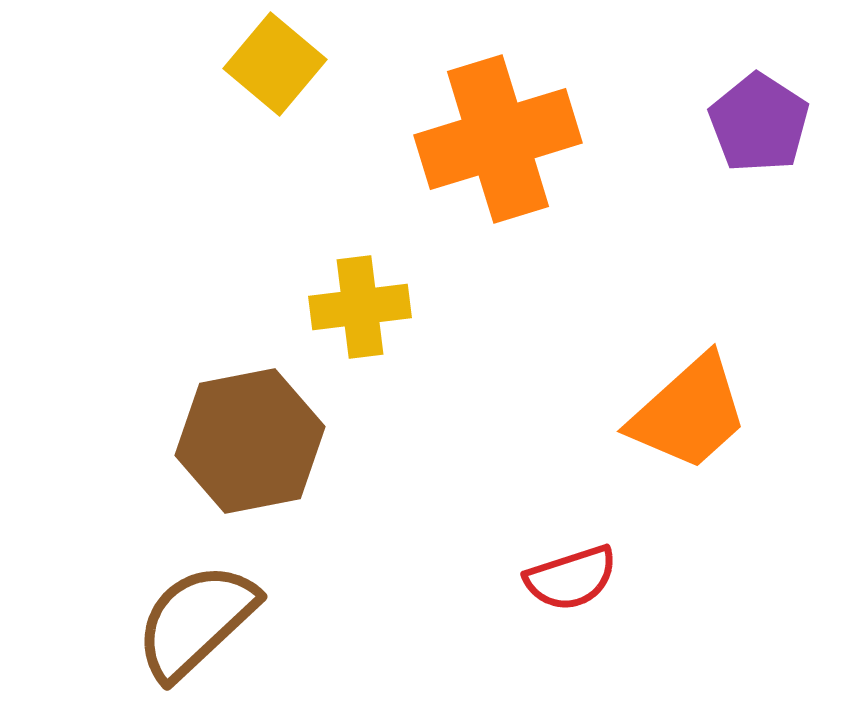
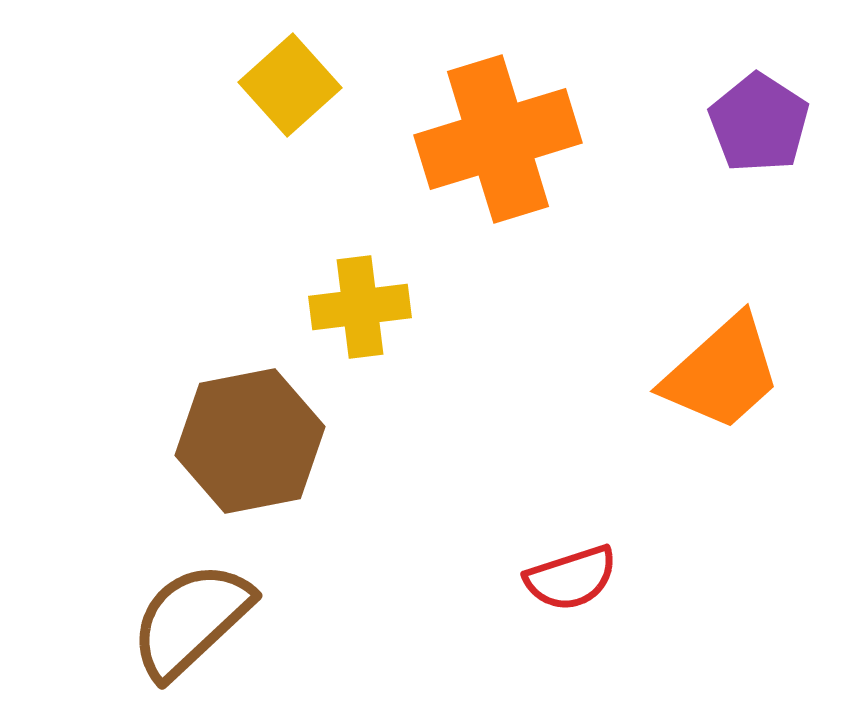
yellow square: moved 15 px right, 21 px down; rotated 8 degrees clockwise
orange trapezoid: moved 33 px right, 40 px up
brown semicircle: moved 5 px left, 1 px up
